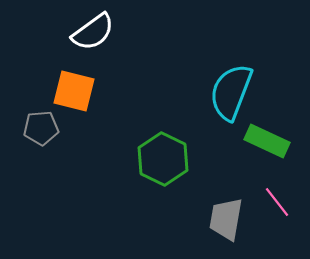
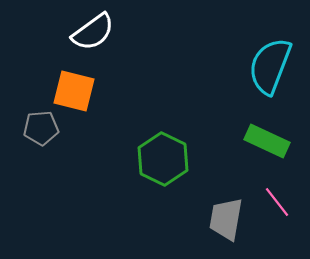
cyan semicircle: moved 39 px right, 26 px up
